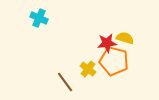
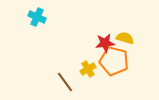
cyan cross: moved 2 px left, 1 px up
red star: moved 2 px left
yellow cross: rotated 21 degrees clockwise
